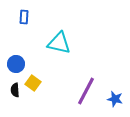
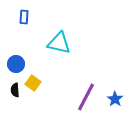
purple line: moved 6 px down
blue star: rotated 21 degrees clockwise
